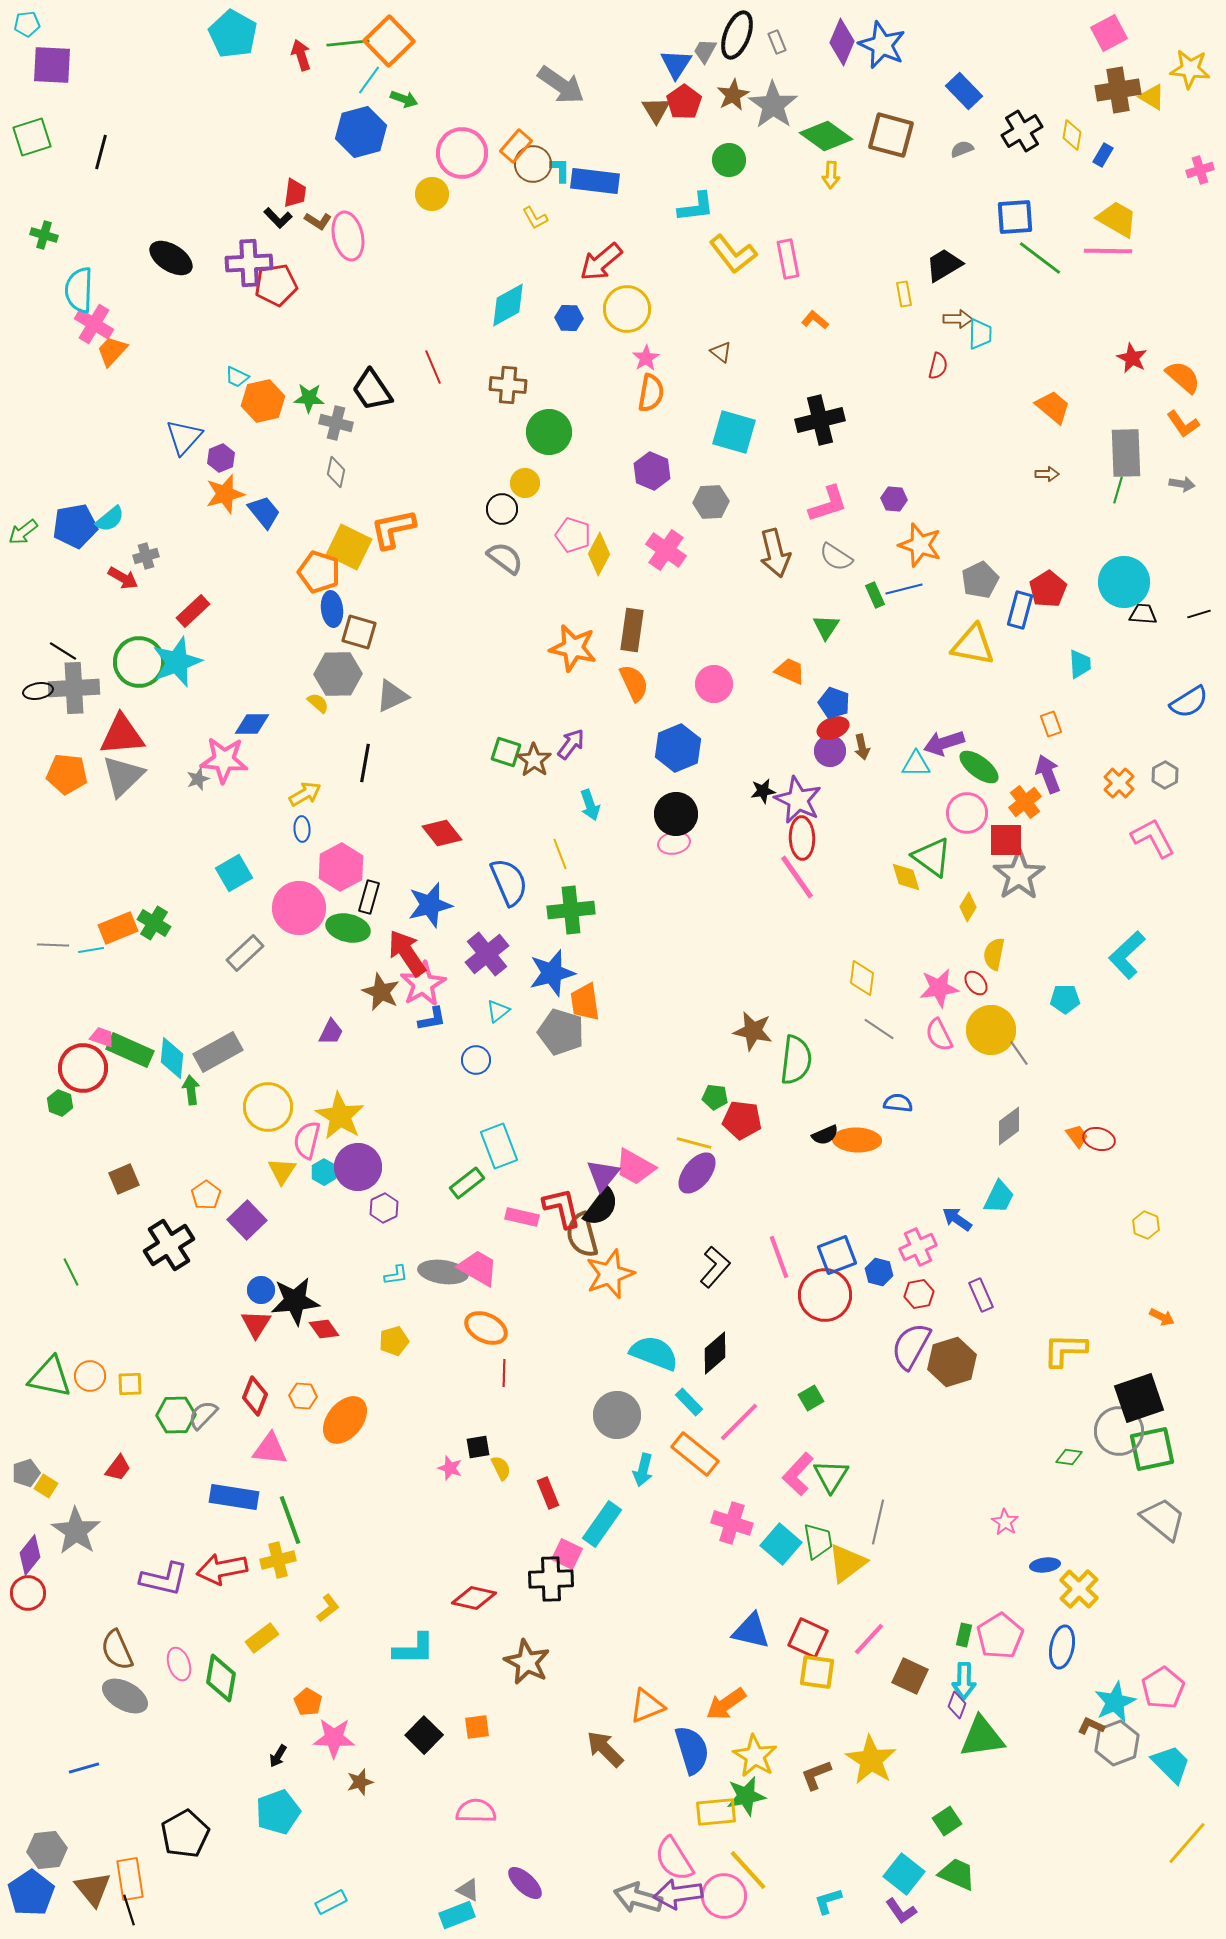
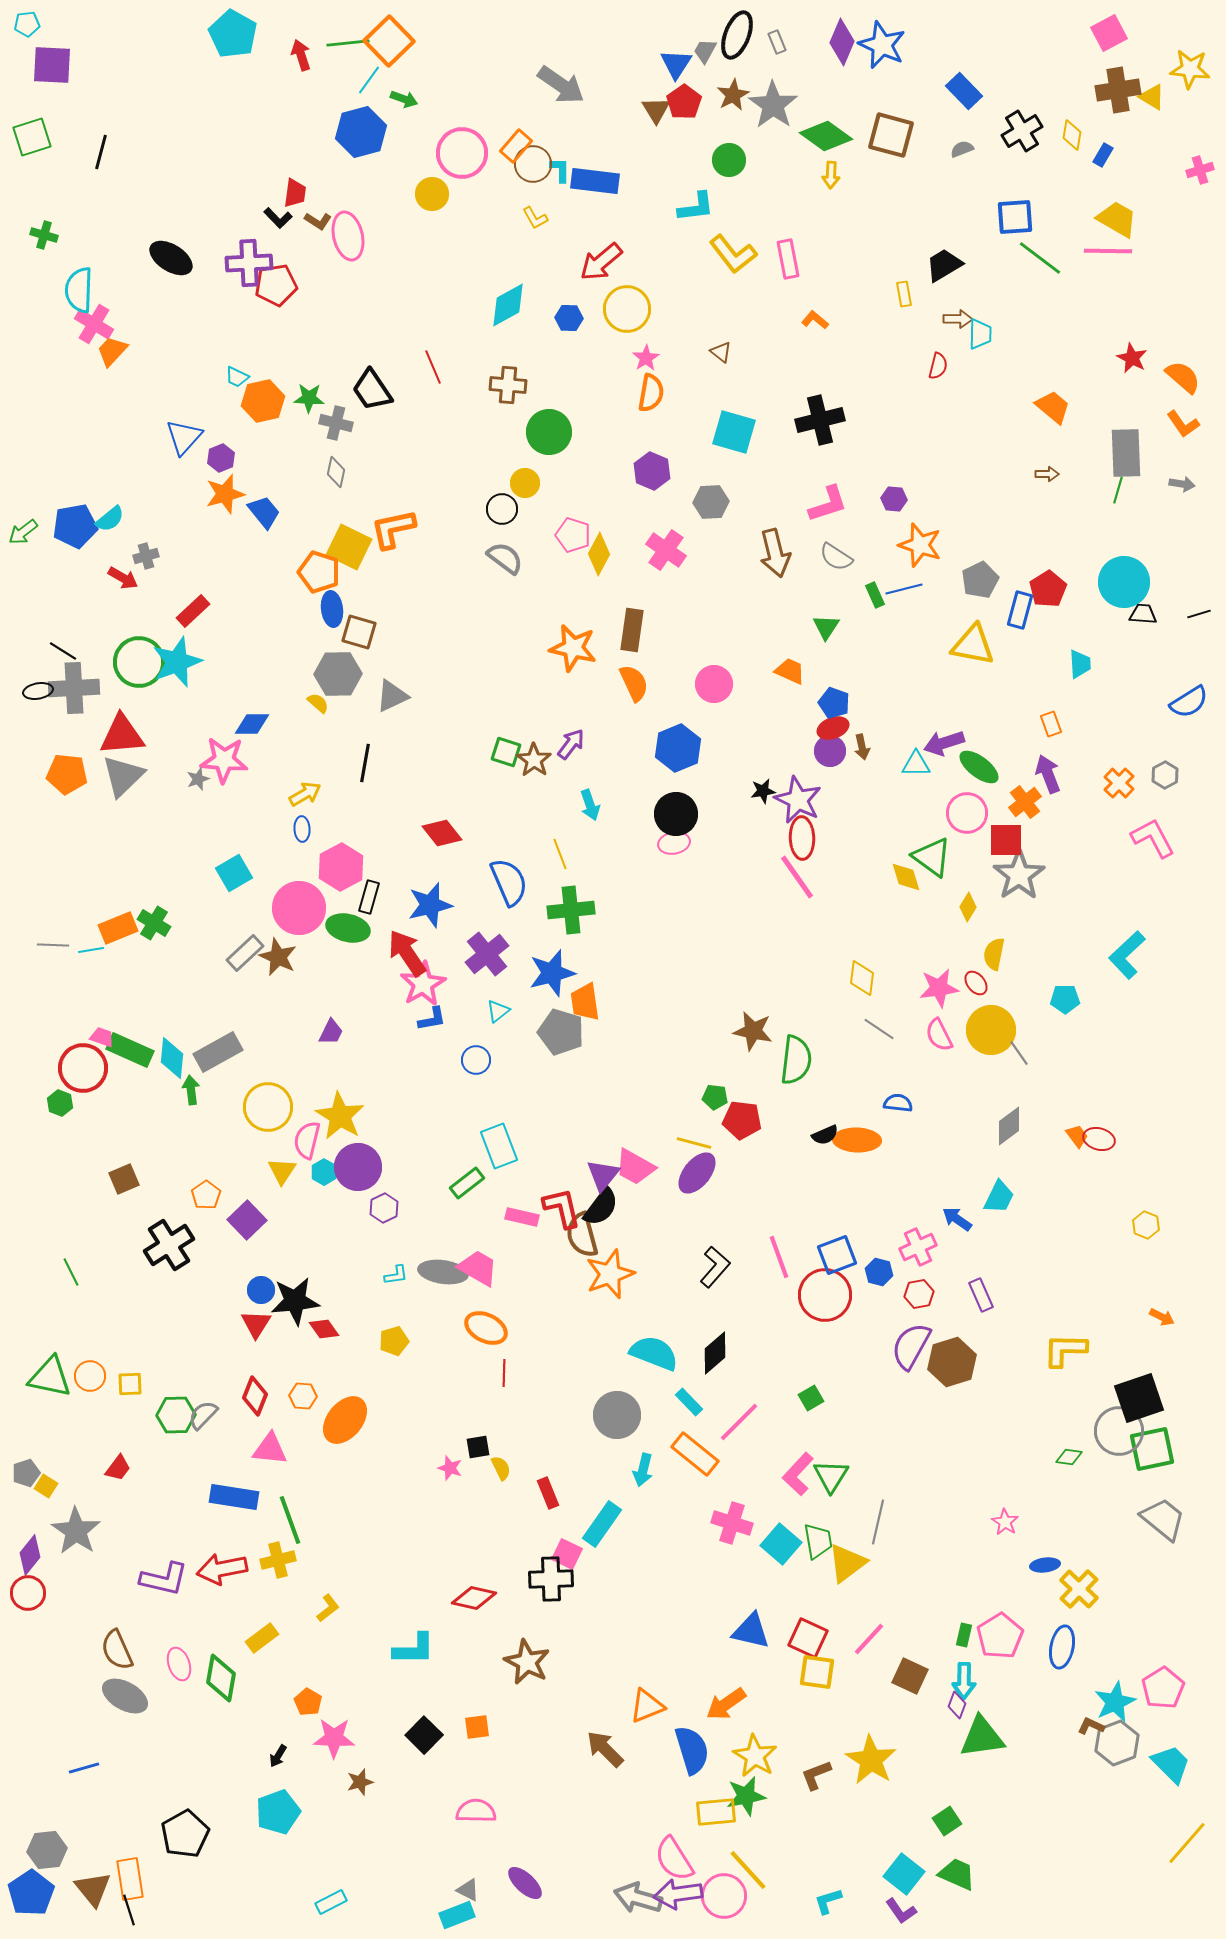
brown star at (381, 992): moved 103 px left, 35 px up
